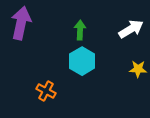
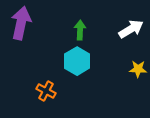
cyan hexagon: moved 5 px left
